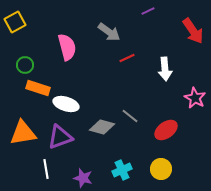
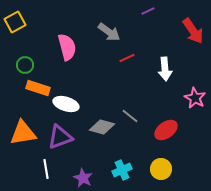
purple star: rotated 12 degrees clockwise
